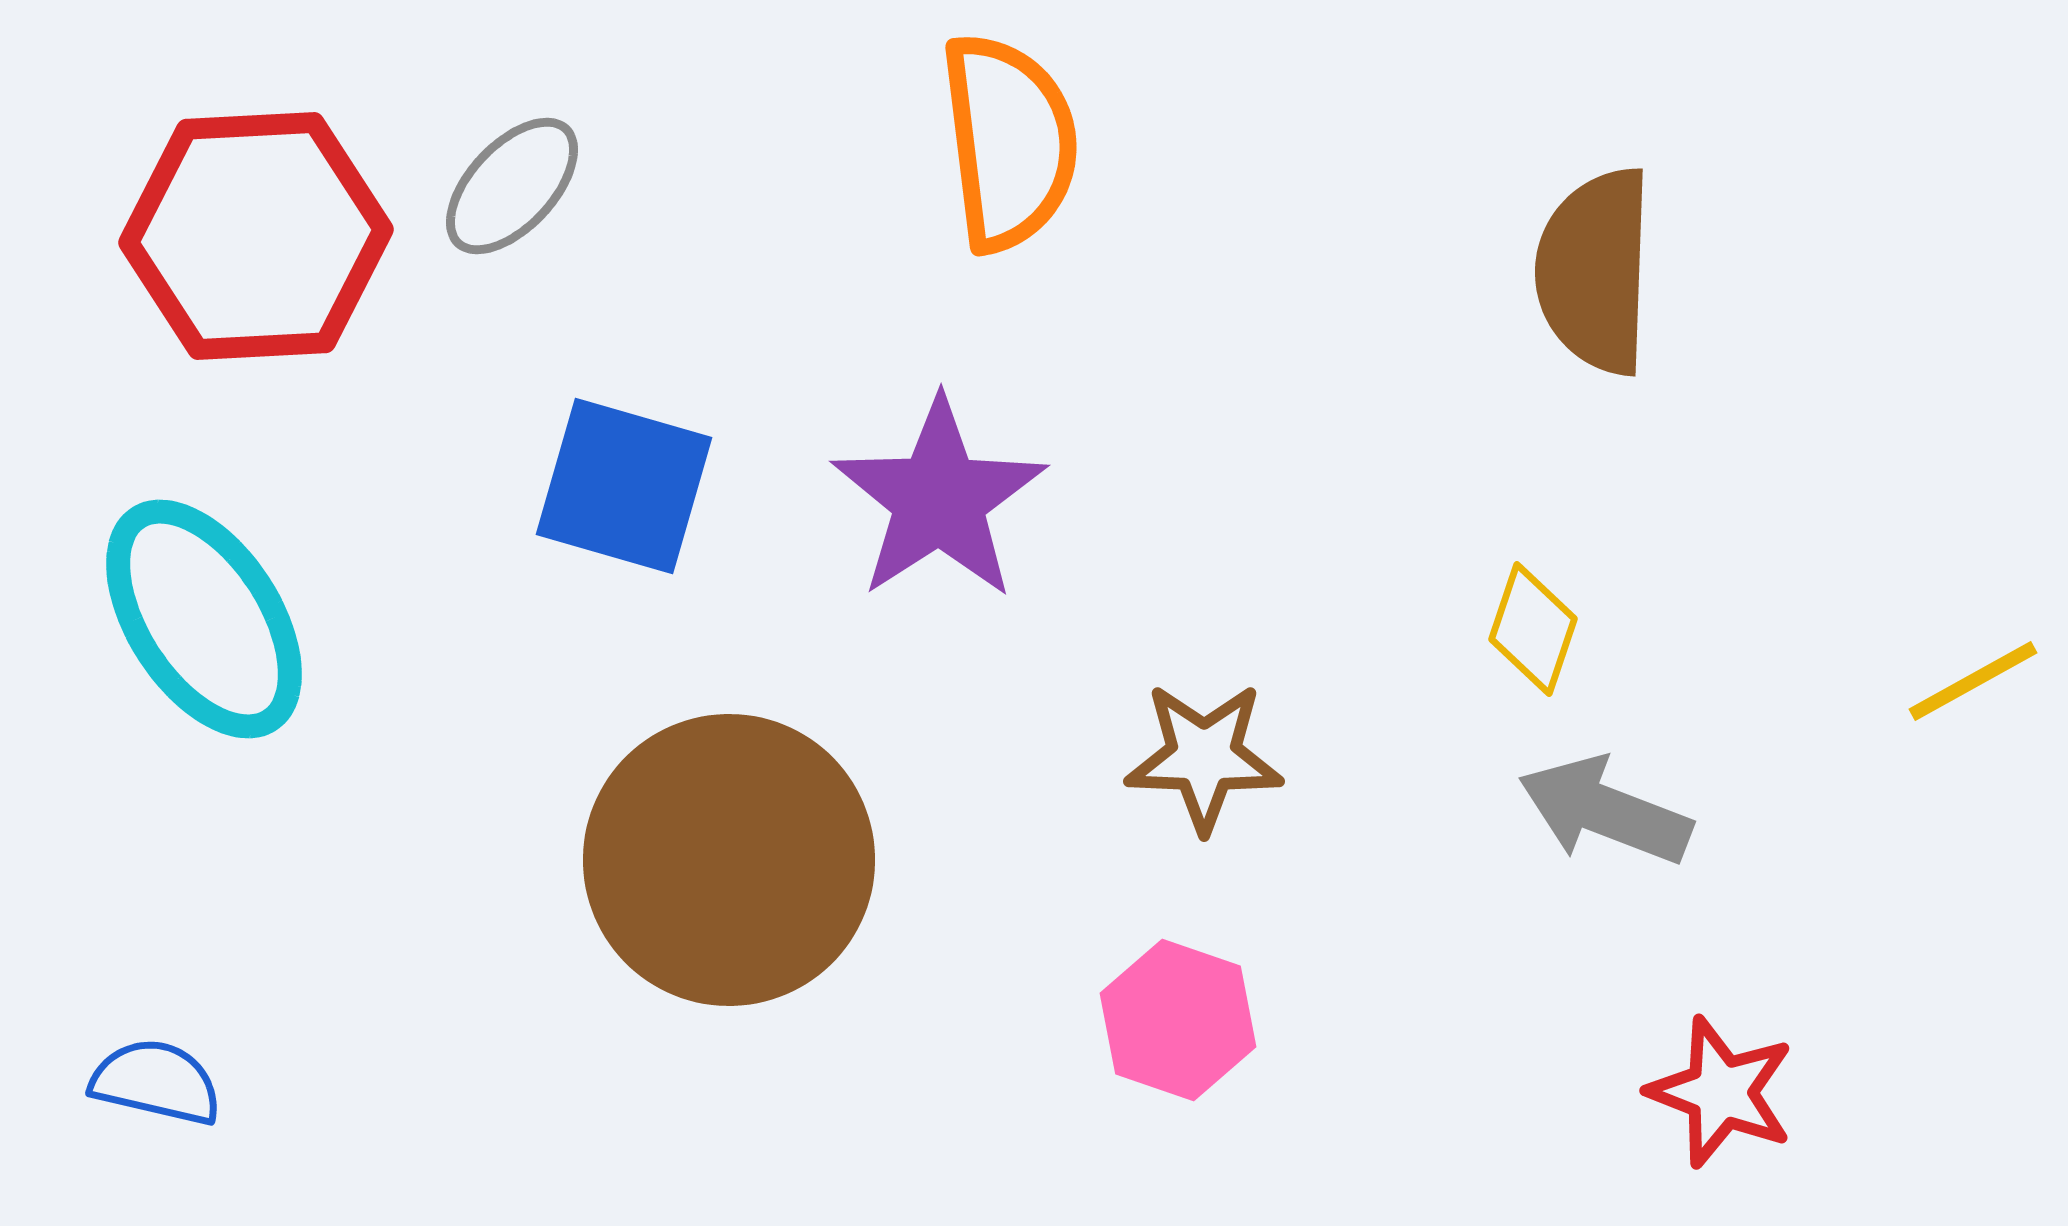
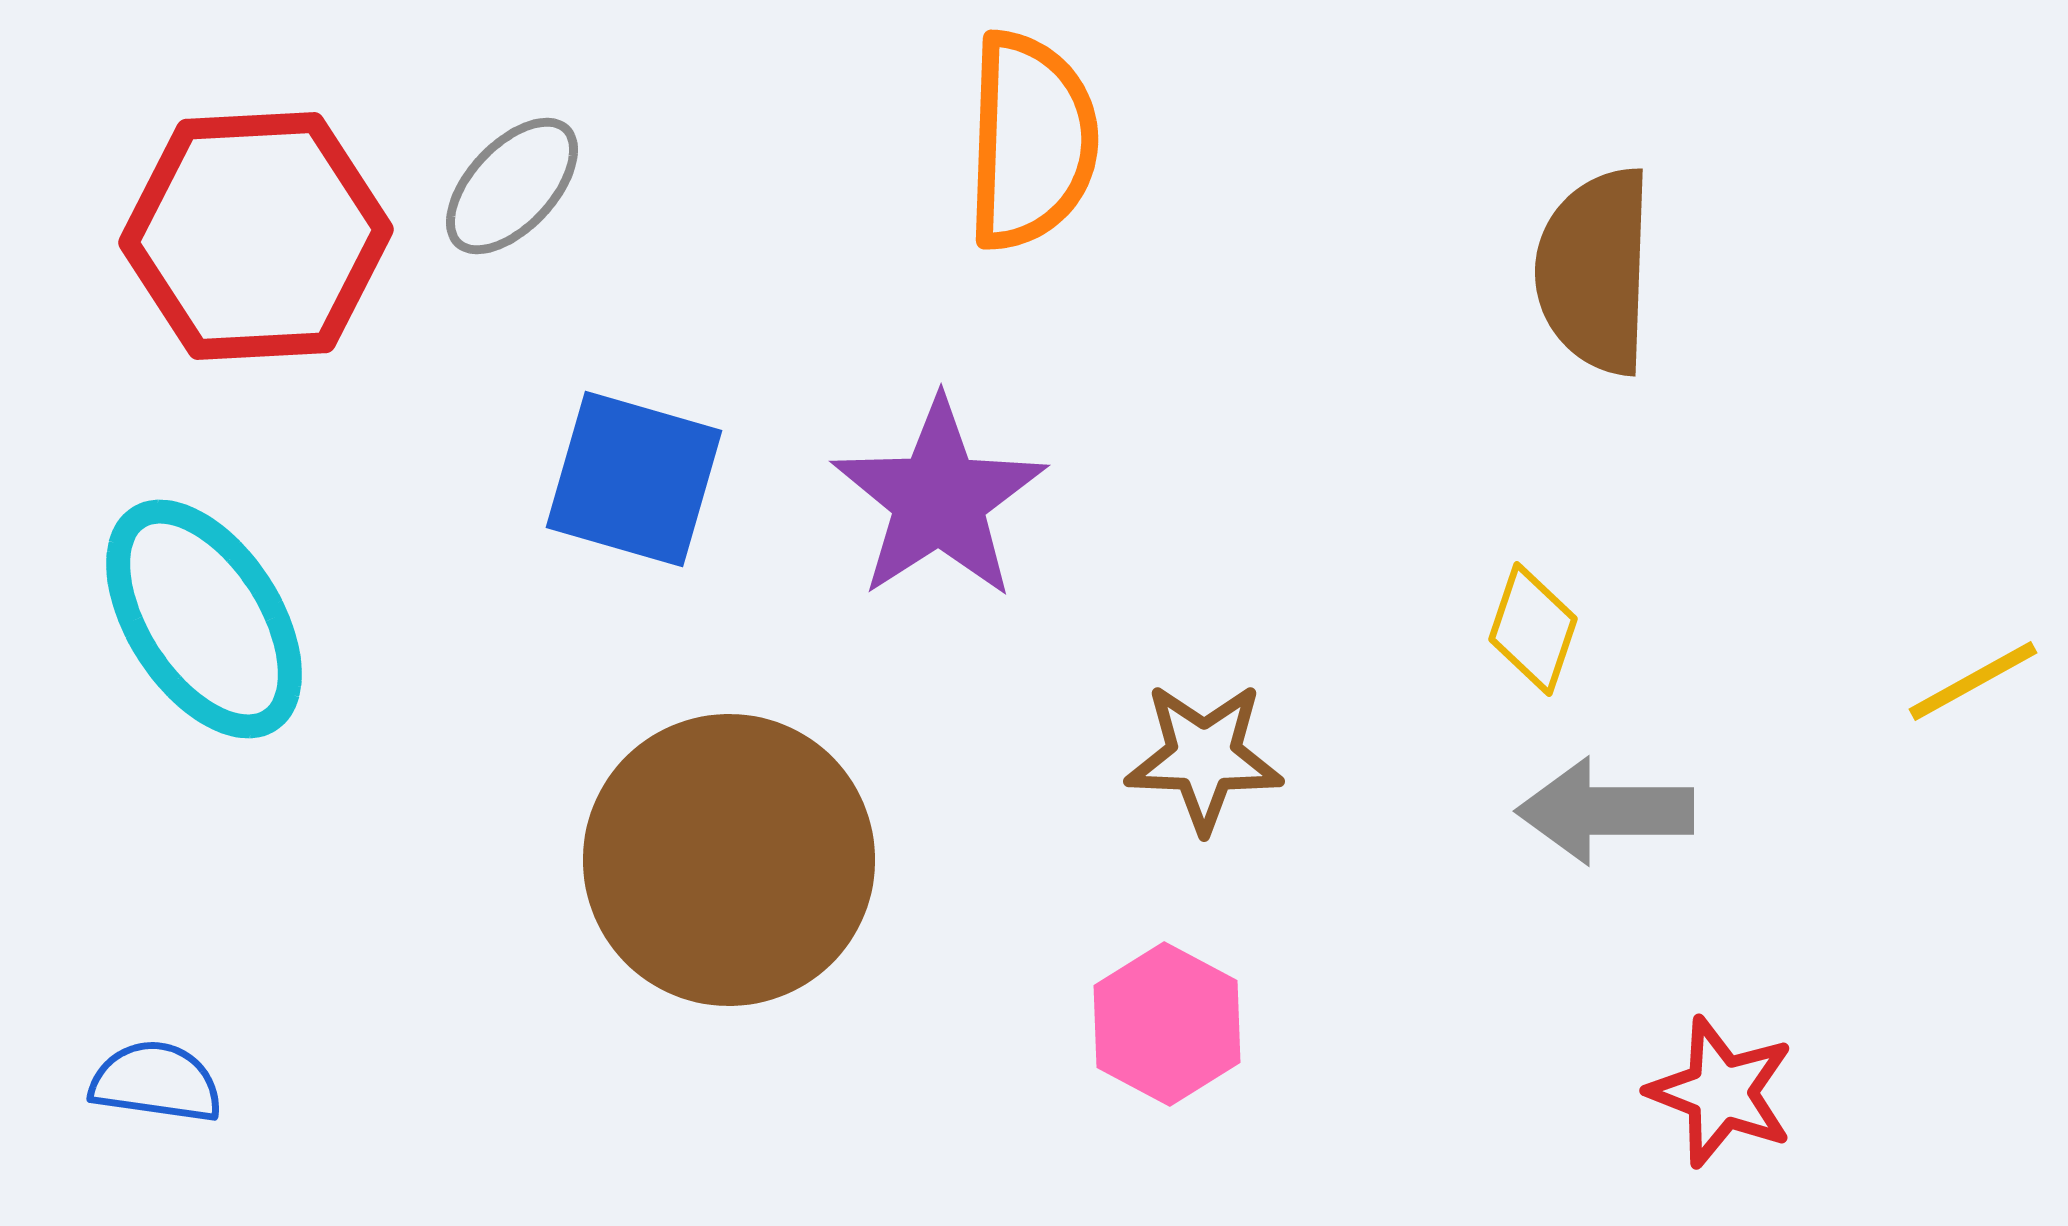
orange semicircle: moved 22 px right, 1 px up; rotated 9 degrees clockwise
blue square: moved 10 px right, 7 px up
gray arrow: rotated 21 degrees counterclockwise
pink hexagon: moved 11 px left, 4 px down; rotated 9 degrees clockwise
blue semicircle: rotated 5 degrees counterclockwise
